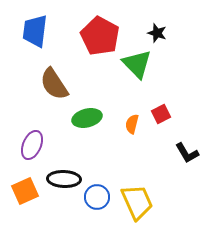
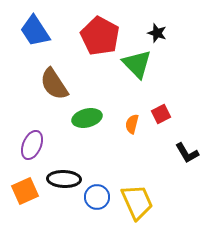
blue trapezoid: rotated 40 degrees counterclockwise
